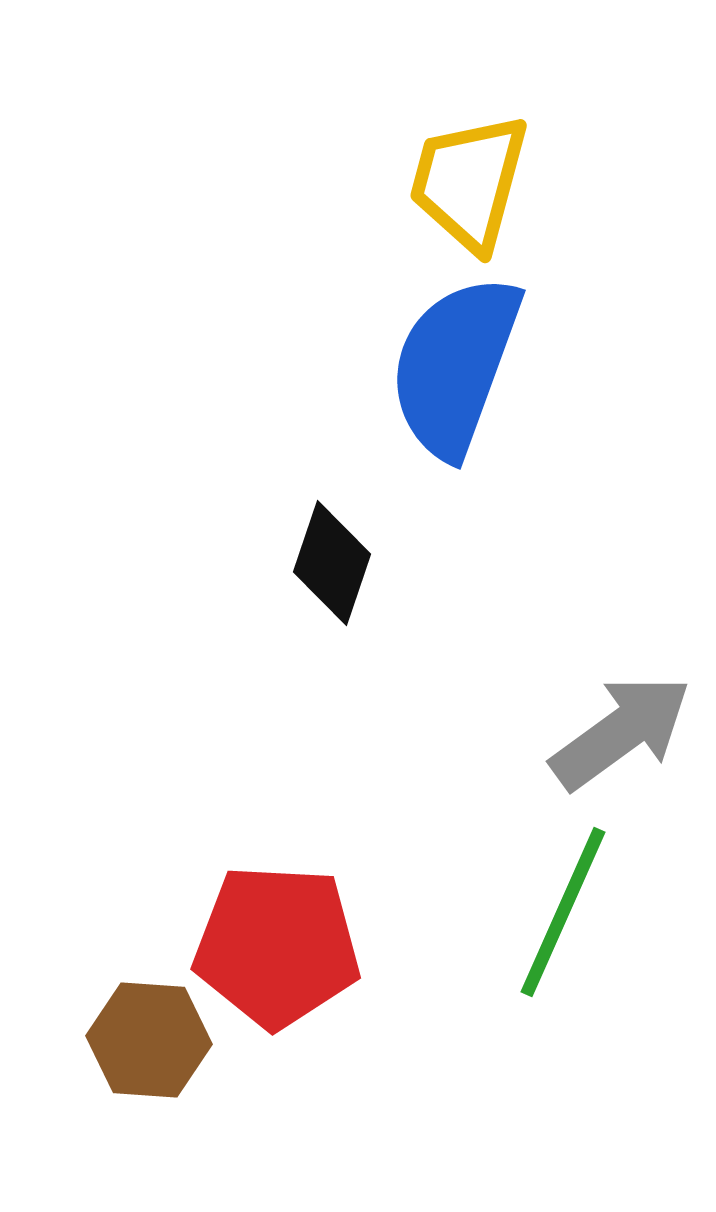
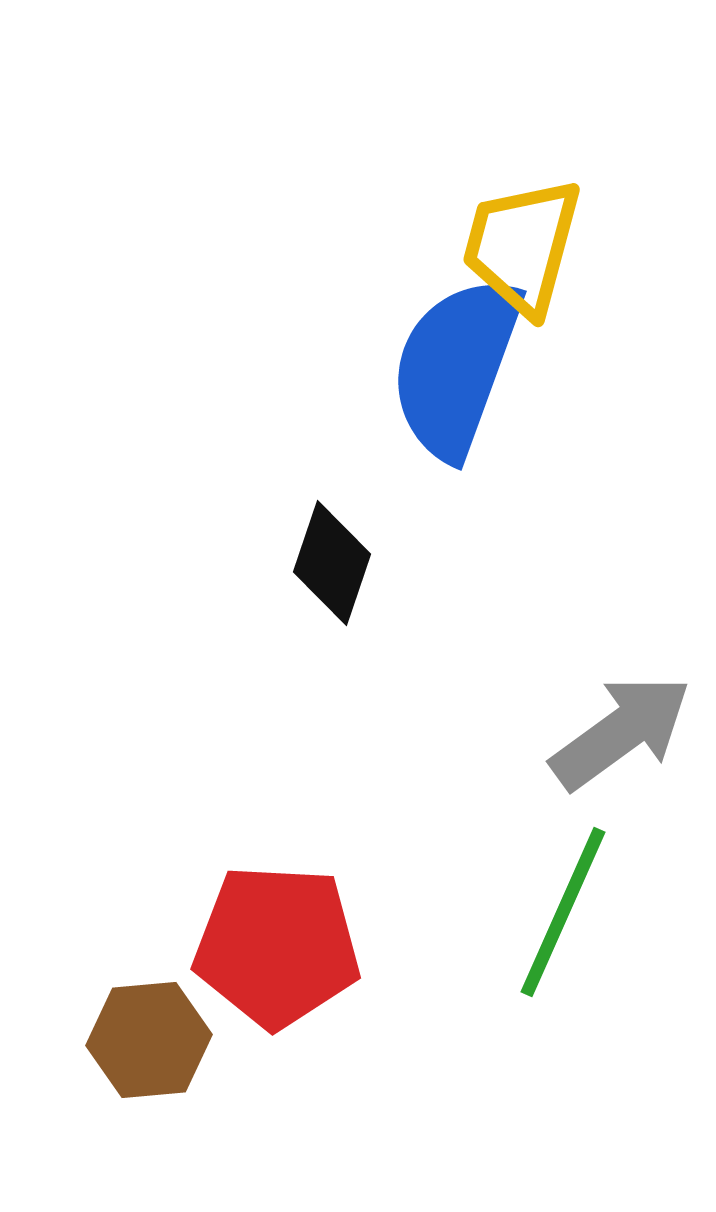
yellow trapezoid: moved 53 px right, 64 px down
blue semicircle: moved 1 px right, 1 px down
brown hexagon: rotated 9 degrees counterclockwise
